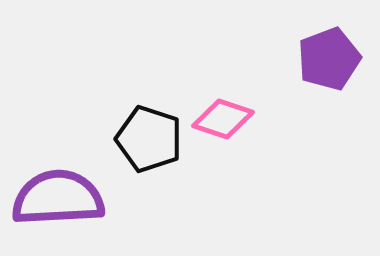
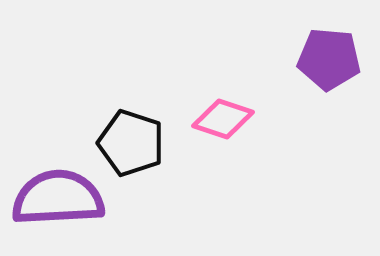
purple pentagon: rotated 26 degrees clockwise
black pentagon: moved 18 px left, 4 px down
